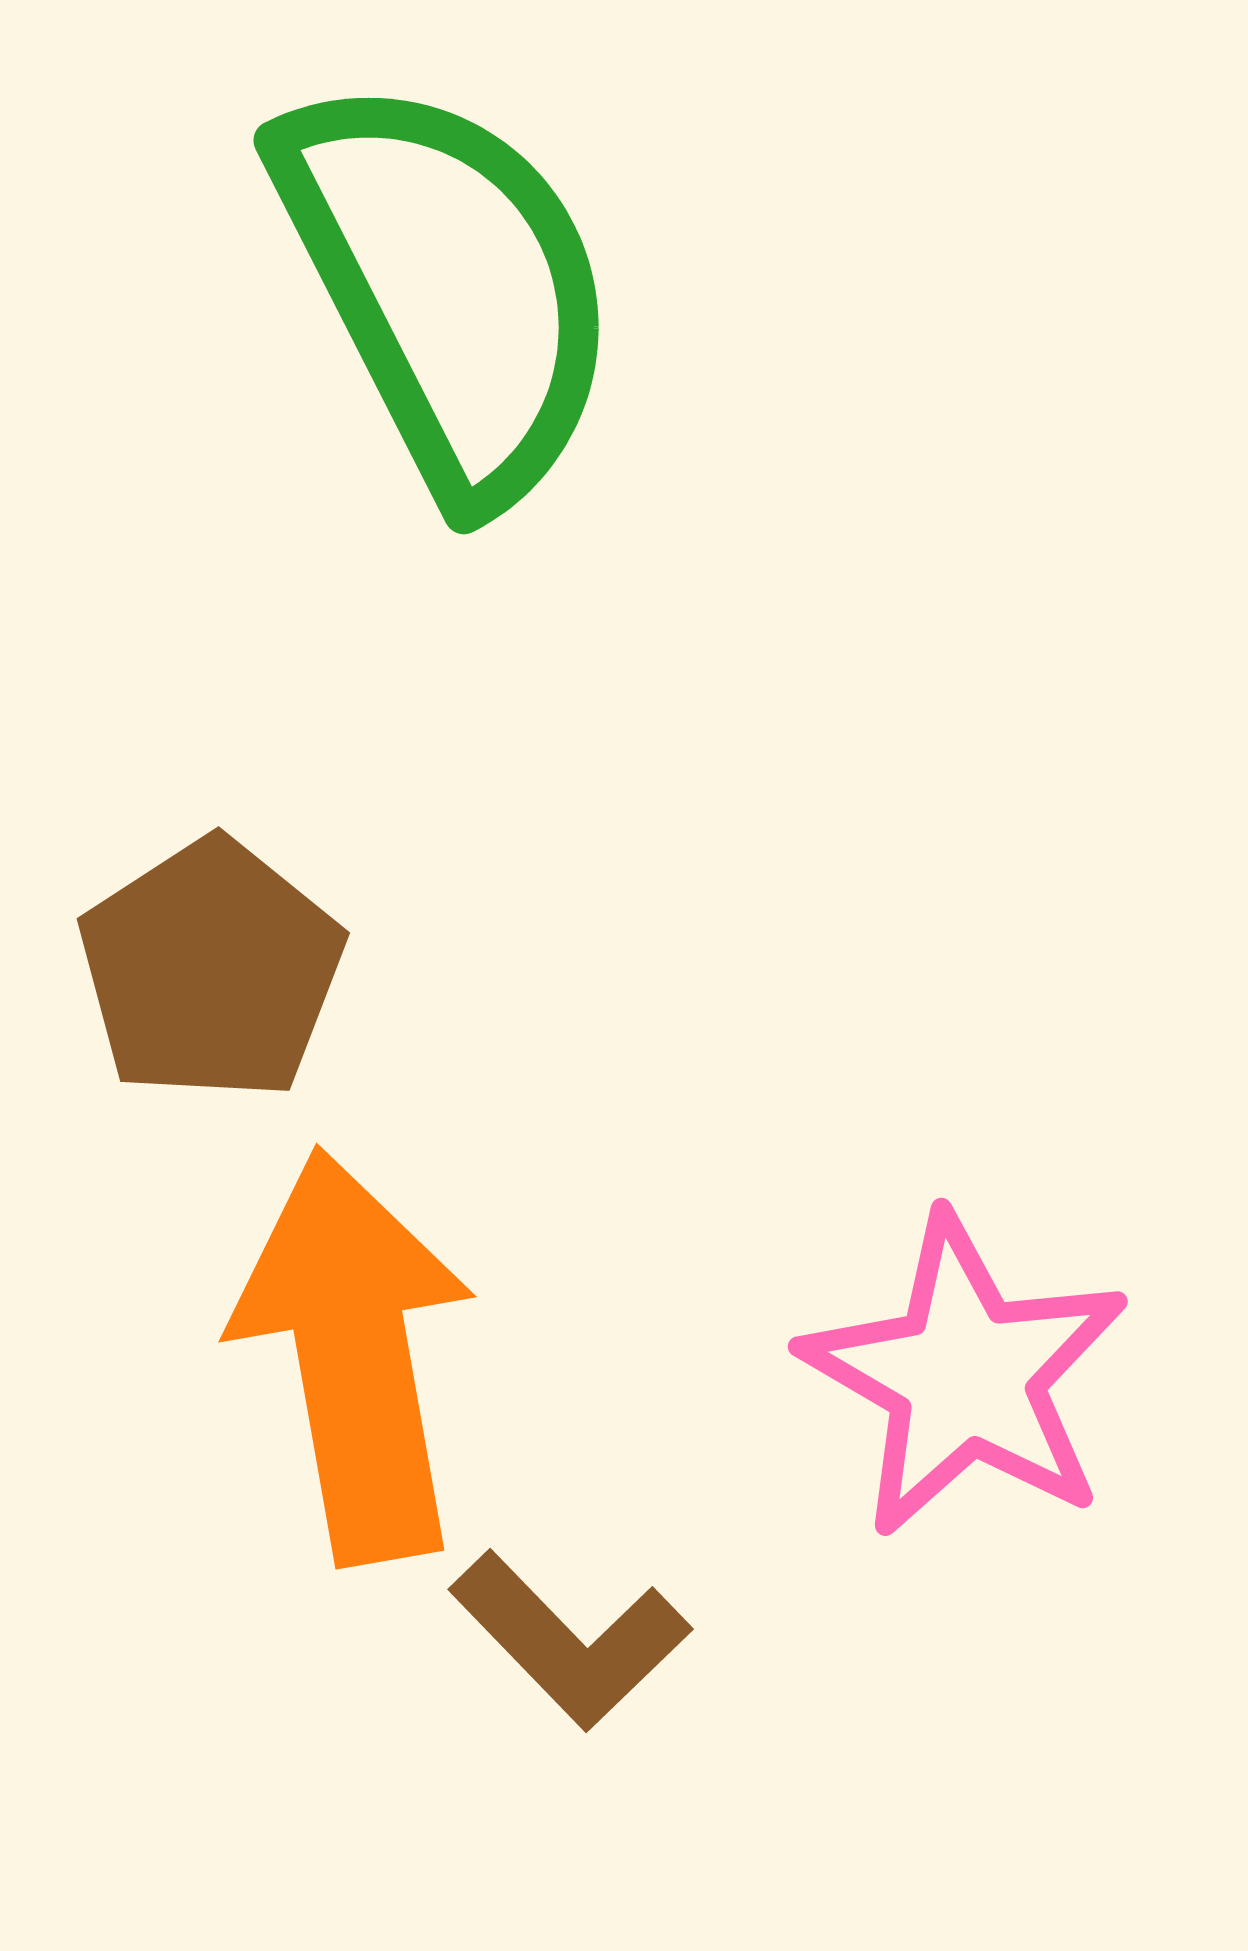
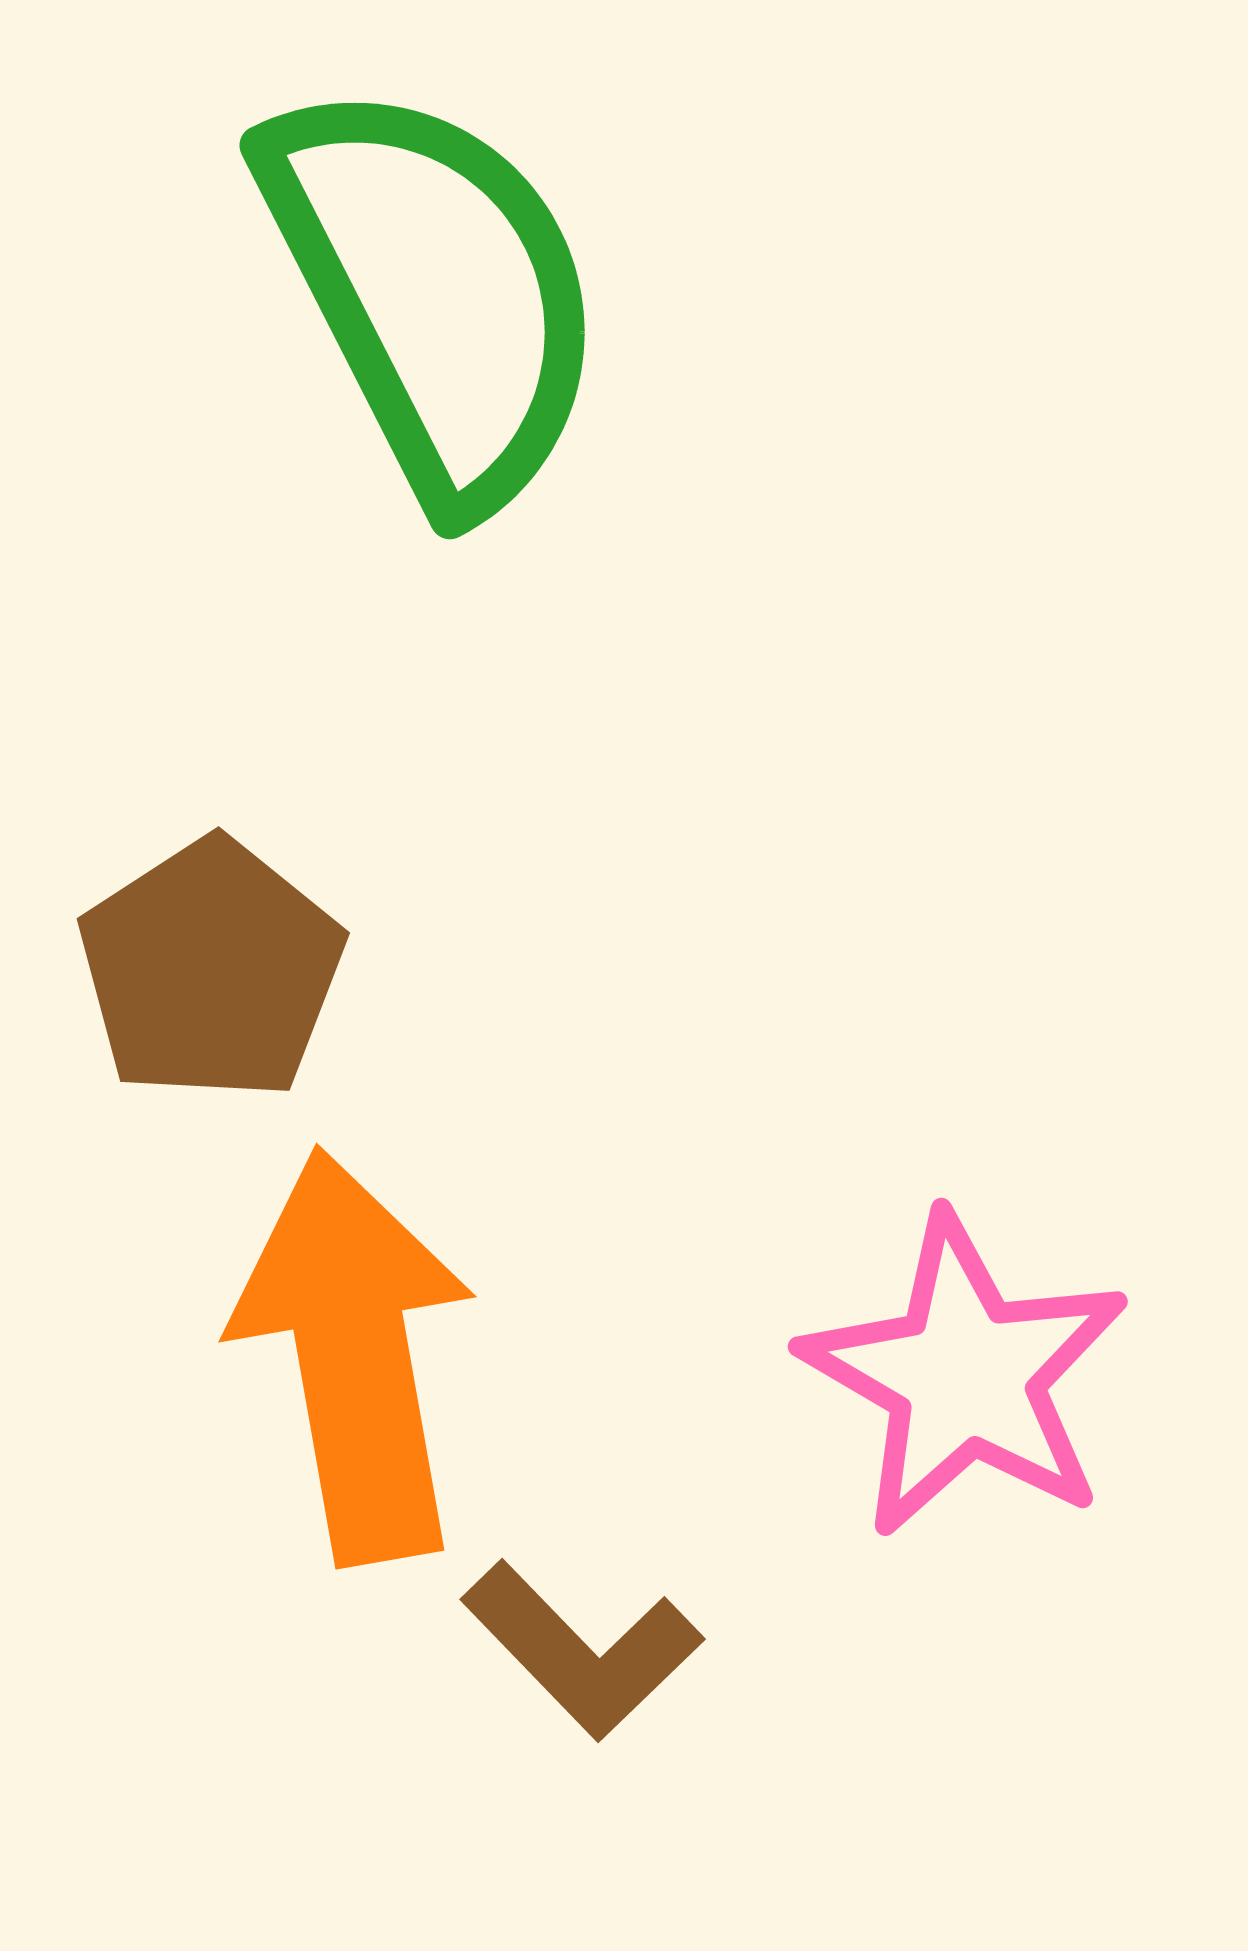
green semicircle: moved 14 px left, 5 px down
brown L-shape: moved 12 px right, 10 px down
